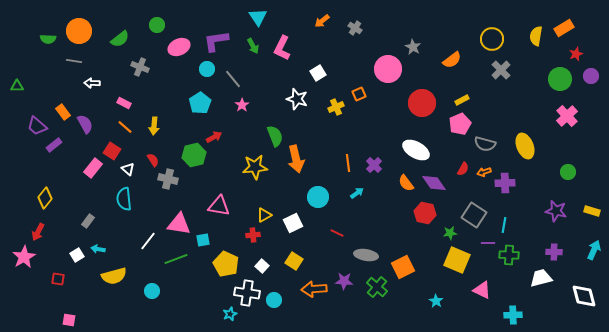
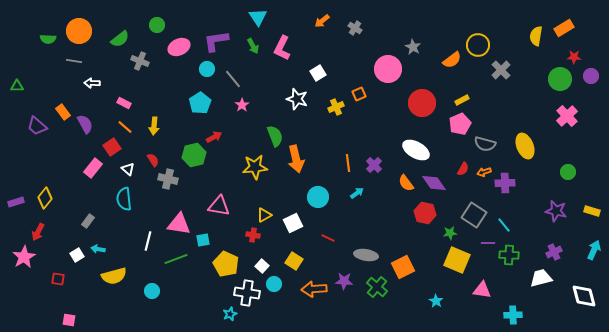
yellow circle at (492, 39): moved 14 px left, 6 px down
red star at (576, 54): moved 2 px left, 3 px down; rotated 24 degrees clockwise
gray cross at (140, 67): moved 6 px up
purple rectangle at (54, 145): moved 38 px left, 57 px down; rotated 21 degrees clockwise
red square at (112, 151): moved 4 px up; rotated 24 degrees clockwise
cyan line at (504, 225): rotated 49 degrees counterclockwise
red line at (337, 233): moved 9 px left, 5 px down
red cross at (253, 235): rotated 16 degrees clockwise
white line at (148, 241): rotated 24 degrees counterclockwise
purple cross at (554, 252): rotated 28 degrees counterclockwise
pink triangle at (482, 290): rotated 18 degrees counterclockwise
cyan circle at (274, 300): moved 16 px up
